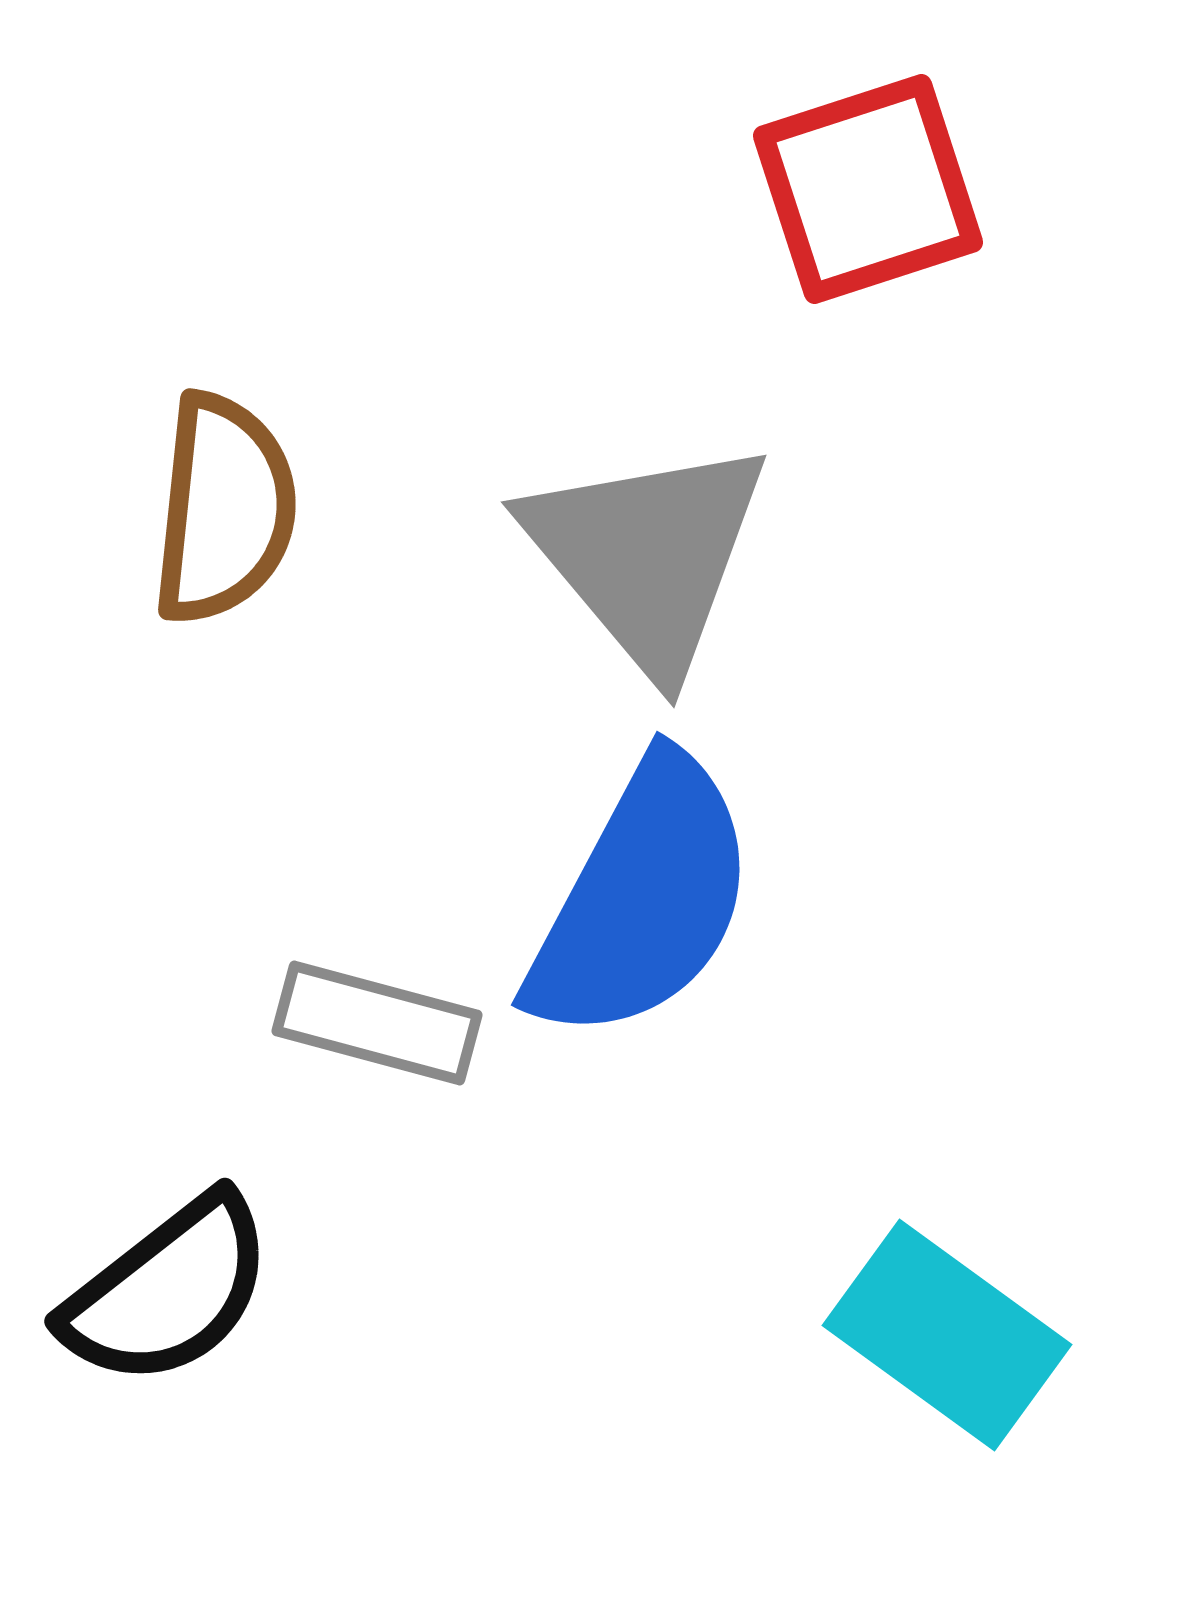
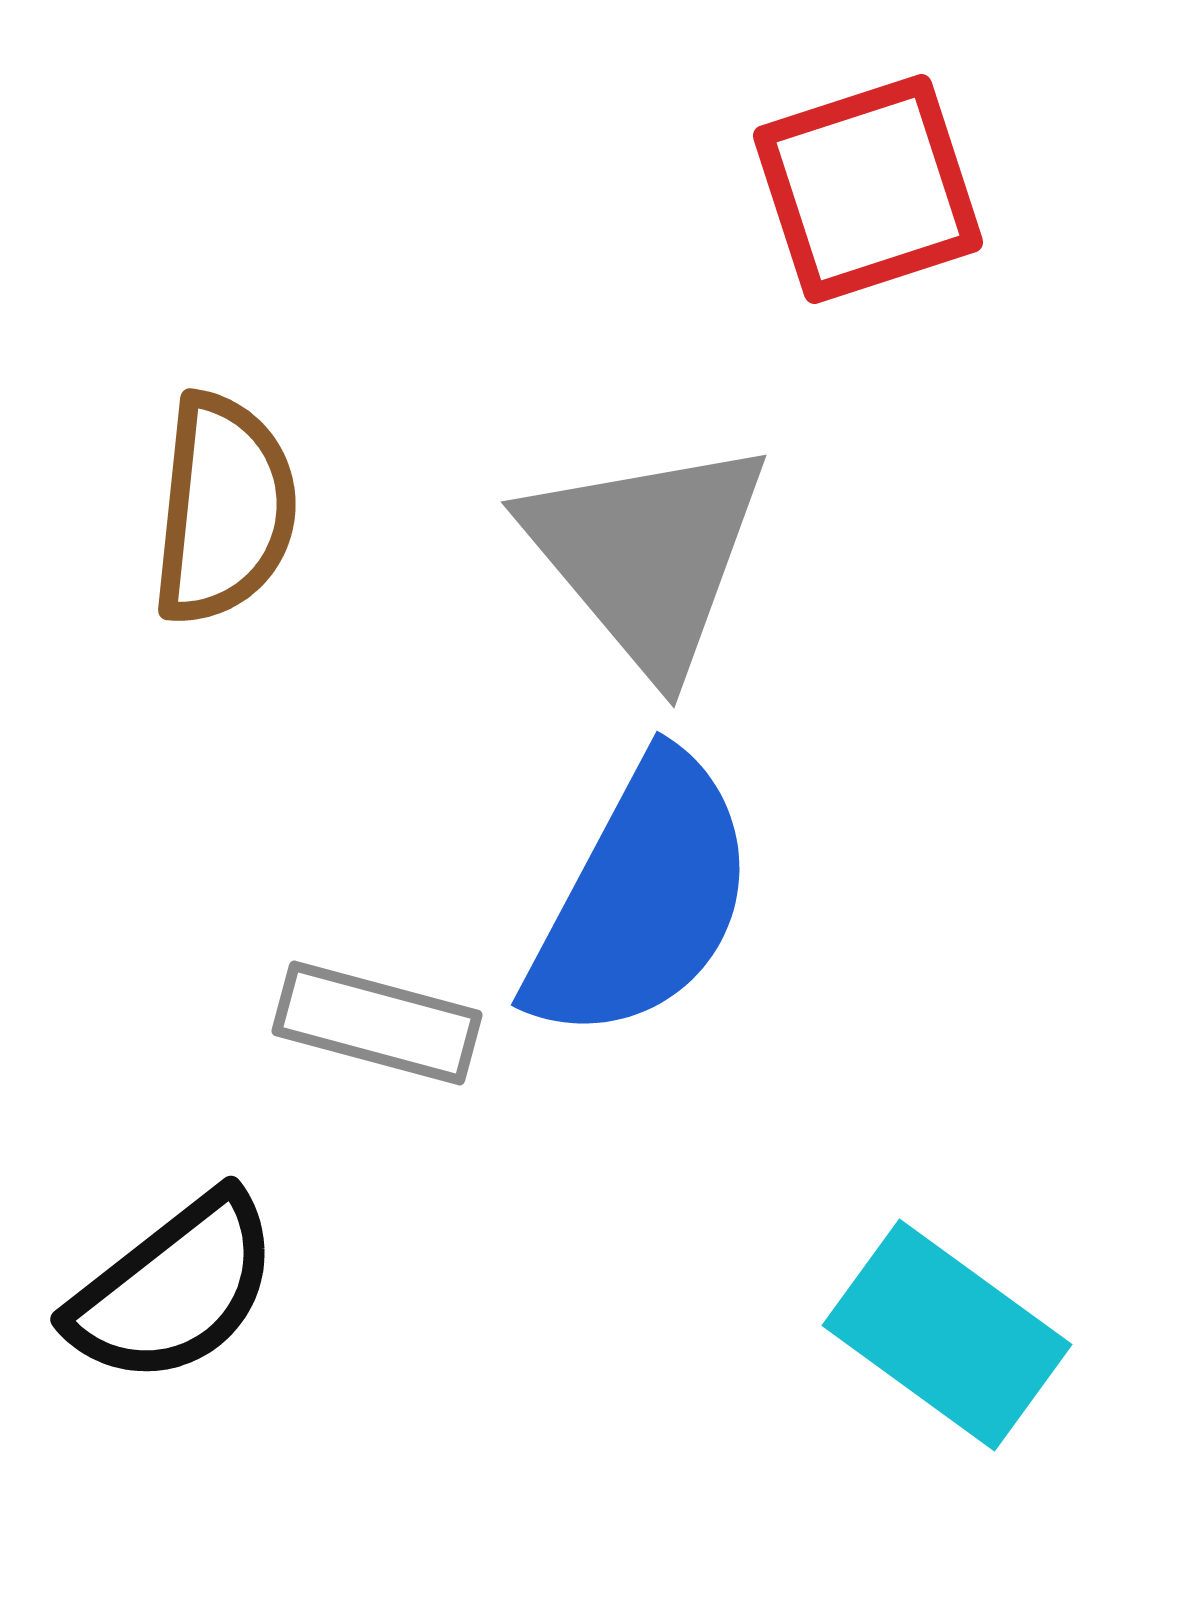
black semicircle: moved 6 px right, 2 px up
